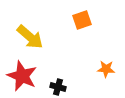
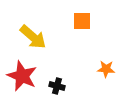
orange square: moved 1 px down; rotated 18 degrees clockwise
yellow arrow: moved 3 px right
black cross: moved 1 px left, 1 px up
